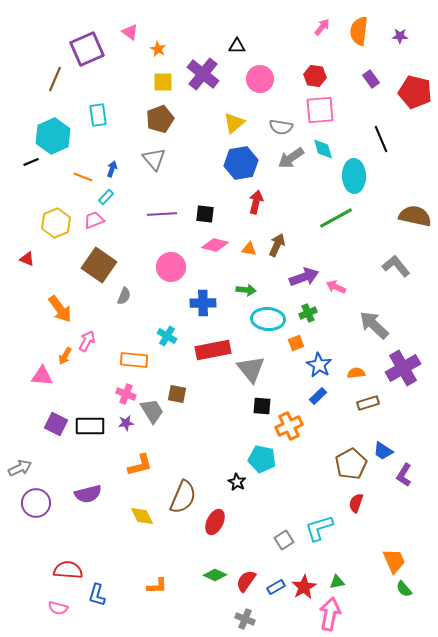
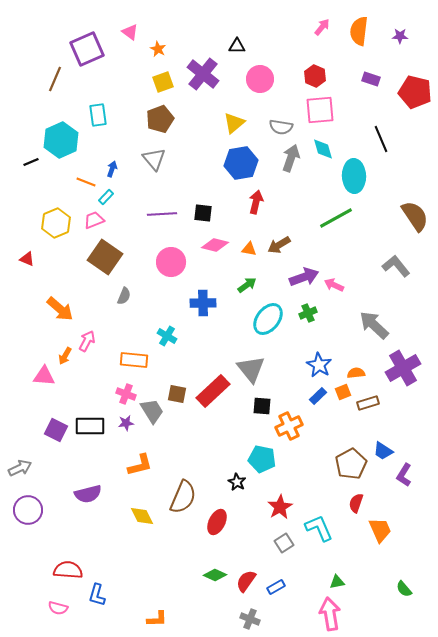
red hexagon at (315, 76): rotated 15 degrees clockwise
purple rectangle at (371, 79): rotated 36 degrees counterclockwise
yellow square at (163, 82): rotated 20 degrees counterclockwise
cyan hexagon at (53, 136): moved 8 px right, 4 px down
gray arrow at (291, 158): rotated 144 degrees clockwise
orange line at (83, 177): moved 3 px right, 5 px down
black square at (205, 214): moved 2 px left, 1 px up
brown semicircle at (415, 216): rotated 44 degrees clockwise
brown arrow at (277, 245): moved 2 px right; rotated 145 degrees counterclockwise
brown square at (99, 265): moved 6 px right, 8 px up
pink circle at (171, 267): moved 5 px up
pink arrow at (336, 287): moved 2 px left, 2 px up
green arrow at (246, 290): moved 1 px right, 5 px up; rotated 42 degrees counterclockwise
orange arrow at (60, 309): rotated 12 degrees counterclockwise
cyan ellipse at (268, 319): rotated 56 degrees counterclockwise
orange square at (296, 343): moved 47 px right, 49 px down
red rectangle at (213, 350): moved 41 px down; rotated 32 degrees counterclockwise
pink triangle at (42, 376): moved 2 px right
purple square at (56, 424): moved 6 px down
purple circle at (36, 503): moved 8 px left, 7 px down
red ellipse at (215, 522): moved 2 px right
cyan L-shape at (319, 528): rotated 84 degrees clockwise
gray square at (284, 540): moved 3 px down
orange trapezoid at (394, 561): moved 14 px left, 31 px up
orange L-shape at (157, 586): moved 33 px down
red star at (304, 587): moved 24 px left, 80 px up
pink arrow at (330, 614): rotated 20 degrees counterclockwise
gray cross at (245, 619): moved 5 px right
